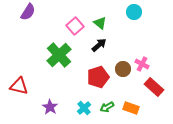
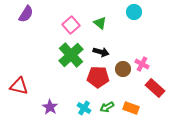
purple semicircle: moved 2 px left, 2 px down
pink square: moved 4 px left, 1 px up
black arrow: moved 2 px right, 7 px down; rotated 56 degrees clockwise
green cross: moved 12 px right
red pentagon: rotated 20 degrees clockwise
red rectangle: moved 1 px right, 1 px down
cyan cross: rotated 16 degrees counterclockwise
